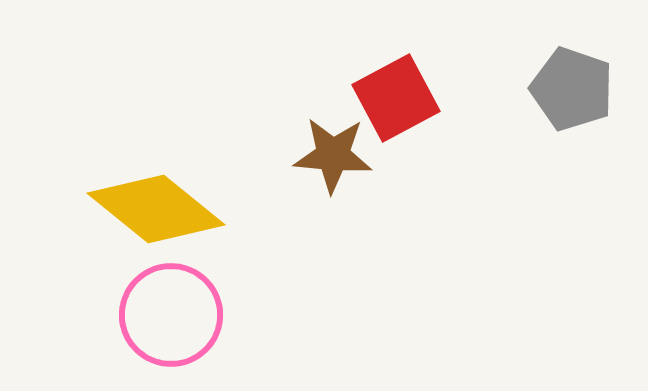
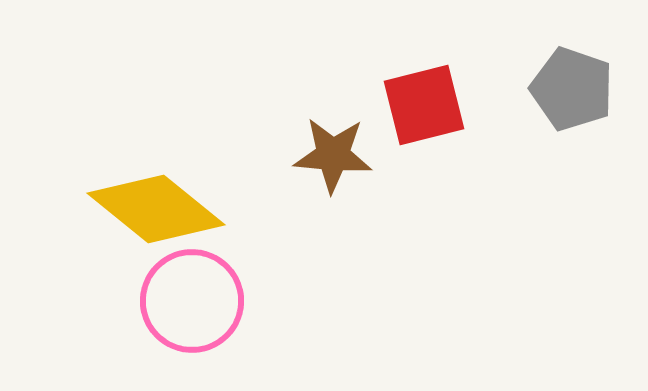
red square: moved 28 px right, 7 px down; rotated 14 degrees clockwise
pink circle: moved 21 px right, 14 px up
